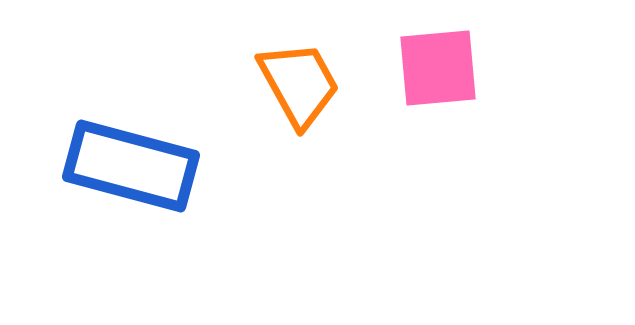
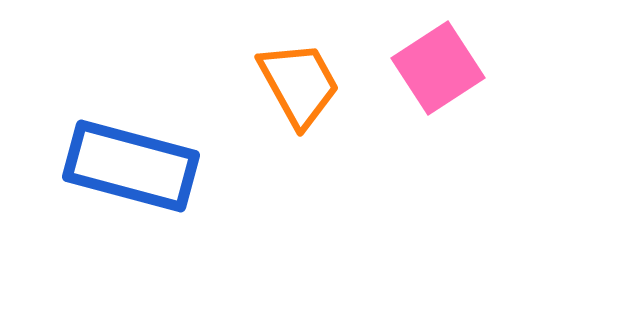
pink square: rotated 28 degrees counterclockwise
